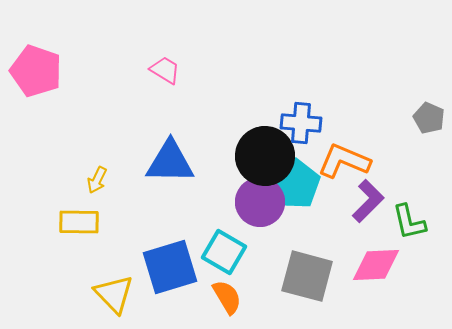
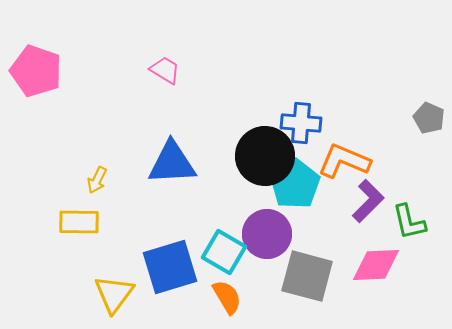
blue triangle: moved 2 px right, 1 px down; rotated 4 degrees counterclockwise
purple circle: moved 7 px right, 32 px down
yellow triangle: rotated 21 degrees clockwise
